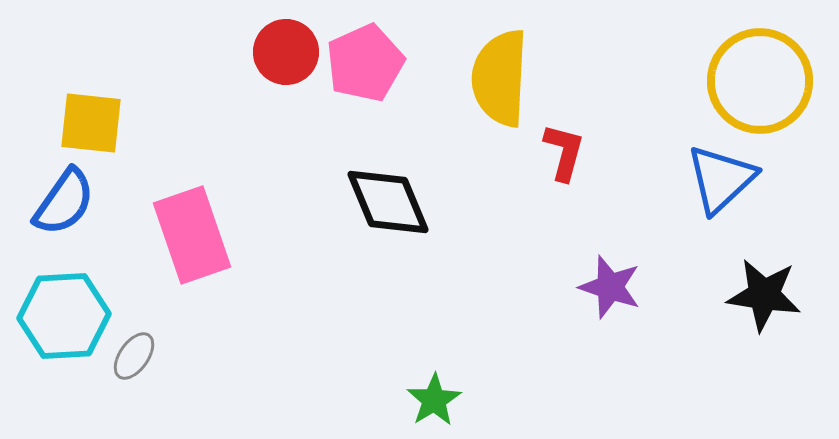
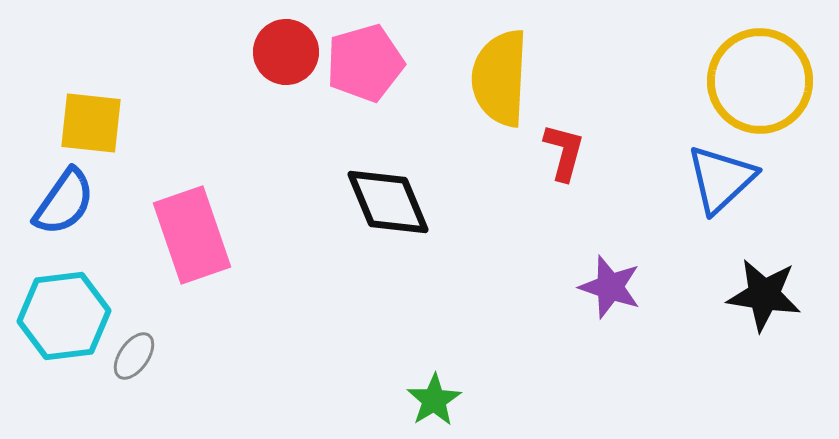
pink pentagon: rotated 8 degrees clockwise
cyan hexagon: rotated 4 degrees counterclockwise
